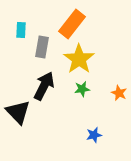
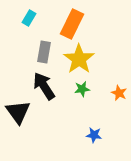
orange rectangle: rotated 12 degrees counterclockwise
cyan rectangle: moved 8 px right, 12 px up; rotated 28 degrees clockwise
gray rectangle: moved 2 px right, 5 px down
black arrow: rotated 60 degrees counterclockwise
black triangle: rotated 8 degrees clockwise
blue star: rotated 21 degrees clockwise
